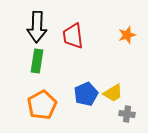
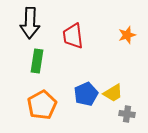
black arrow: moved 7 px left, 4 px up
